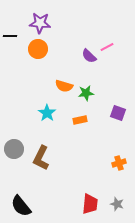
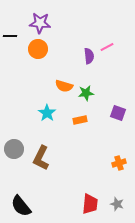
purple semicircle: rotated 140 degrees counterclockwise
